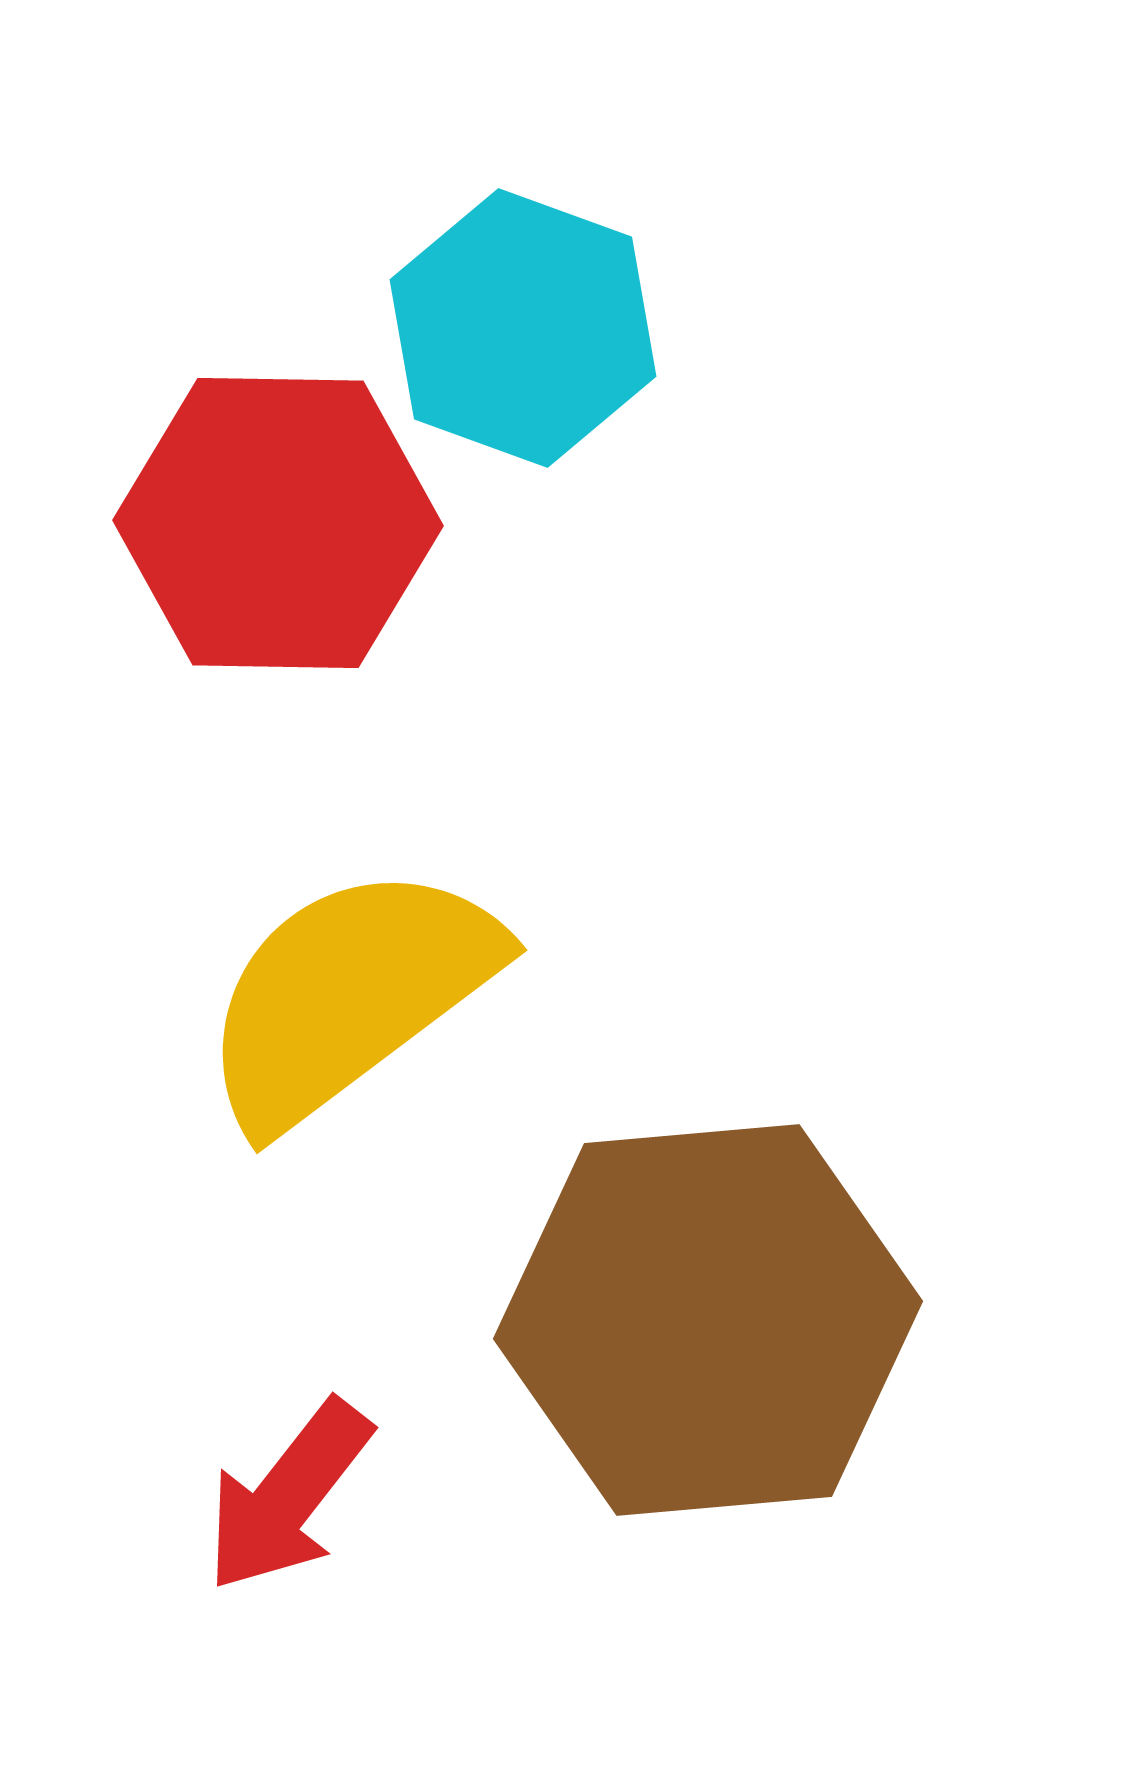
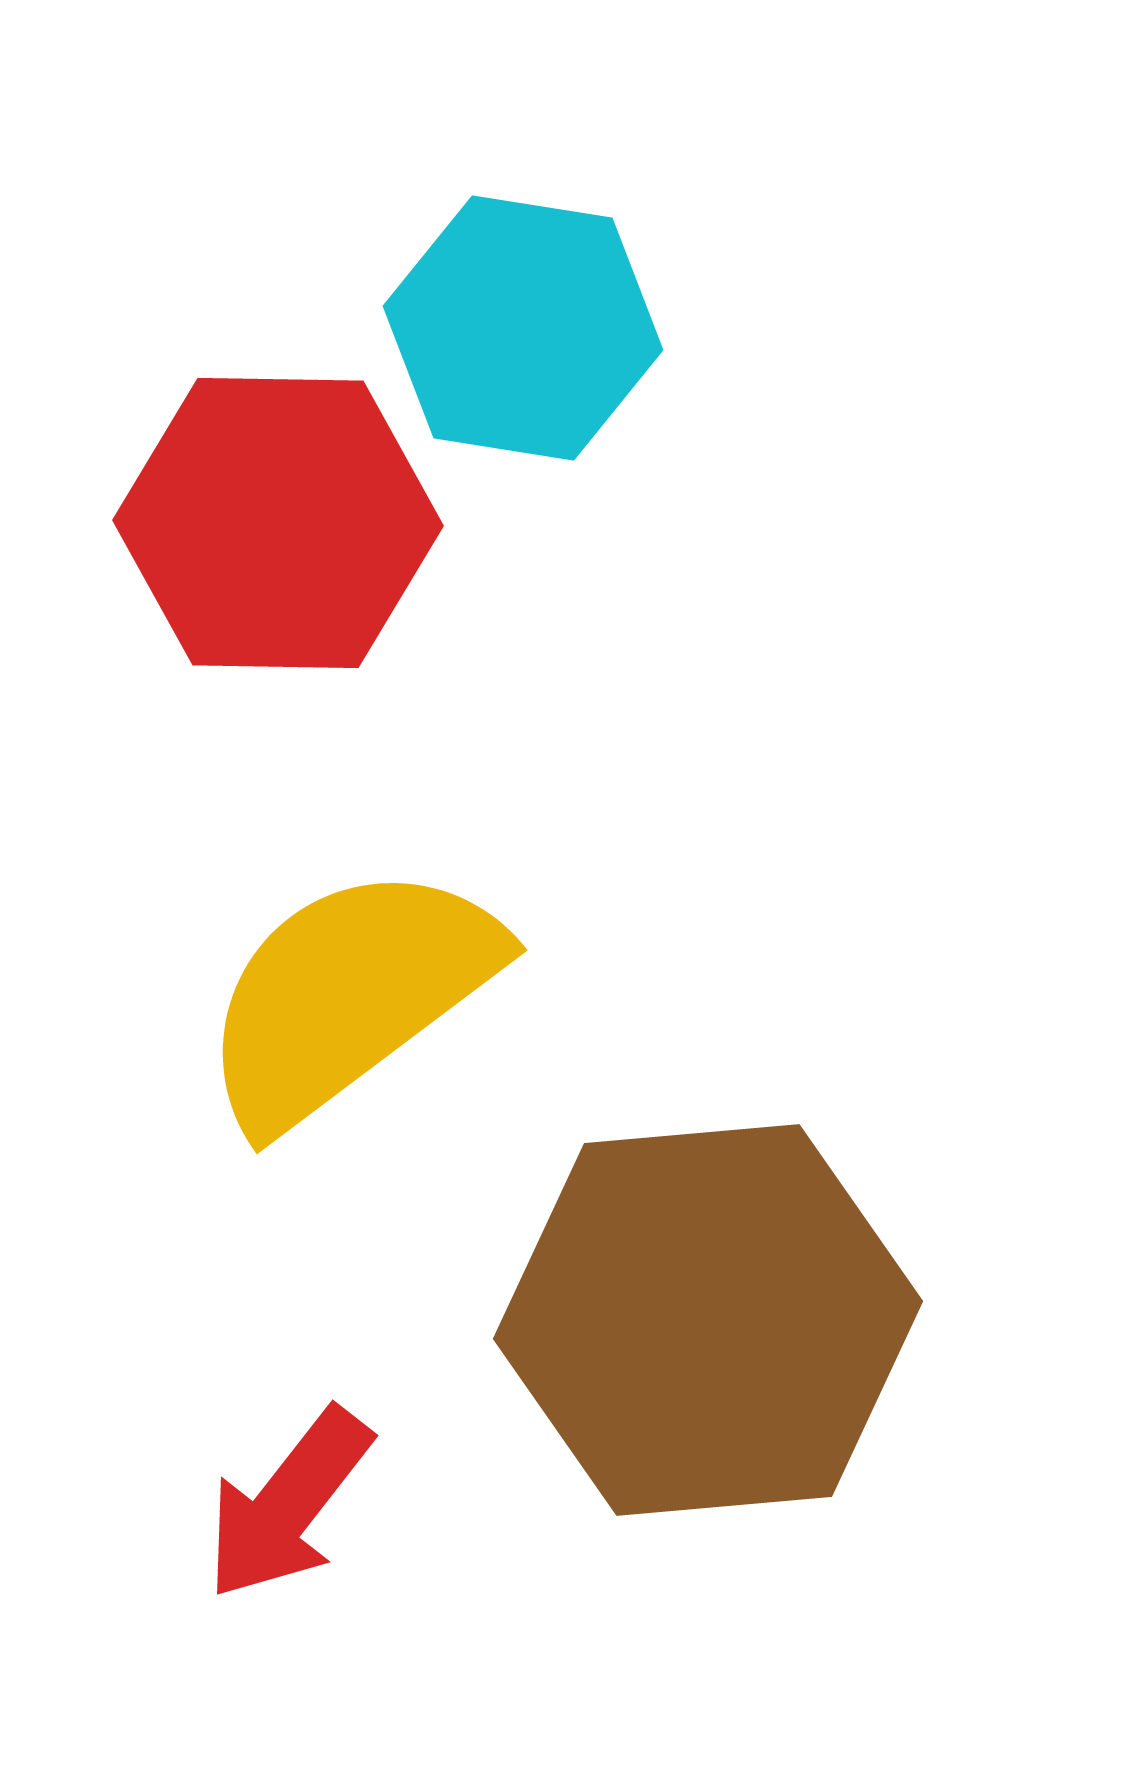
cyan hexagon: rotated 11 degrees counterclockwise
red arrow: moved 8 px down
